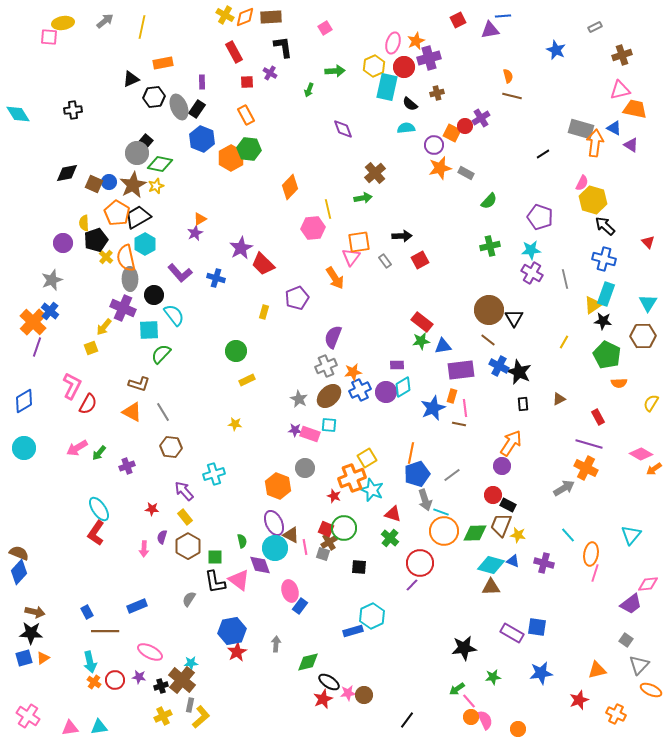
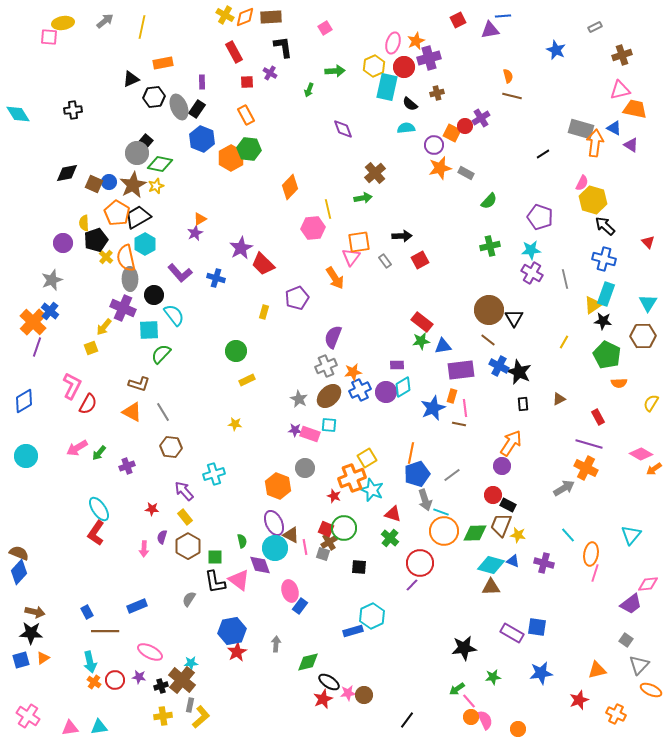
cyan circle at (24, 448): moved 2 px right, 8 px down
blue square at (24, 658): moved 3 px left, 2 px down
yellow cross at (163, 716): rotated 18 degrees clockwise
